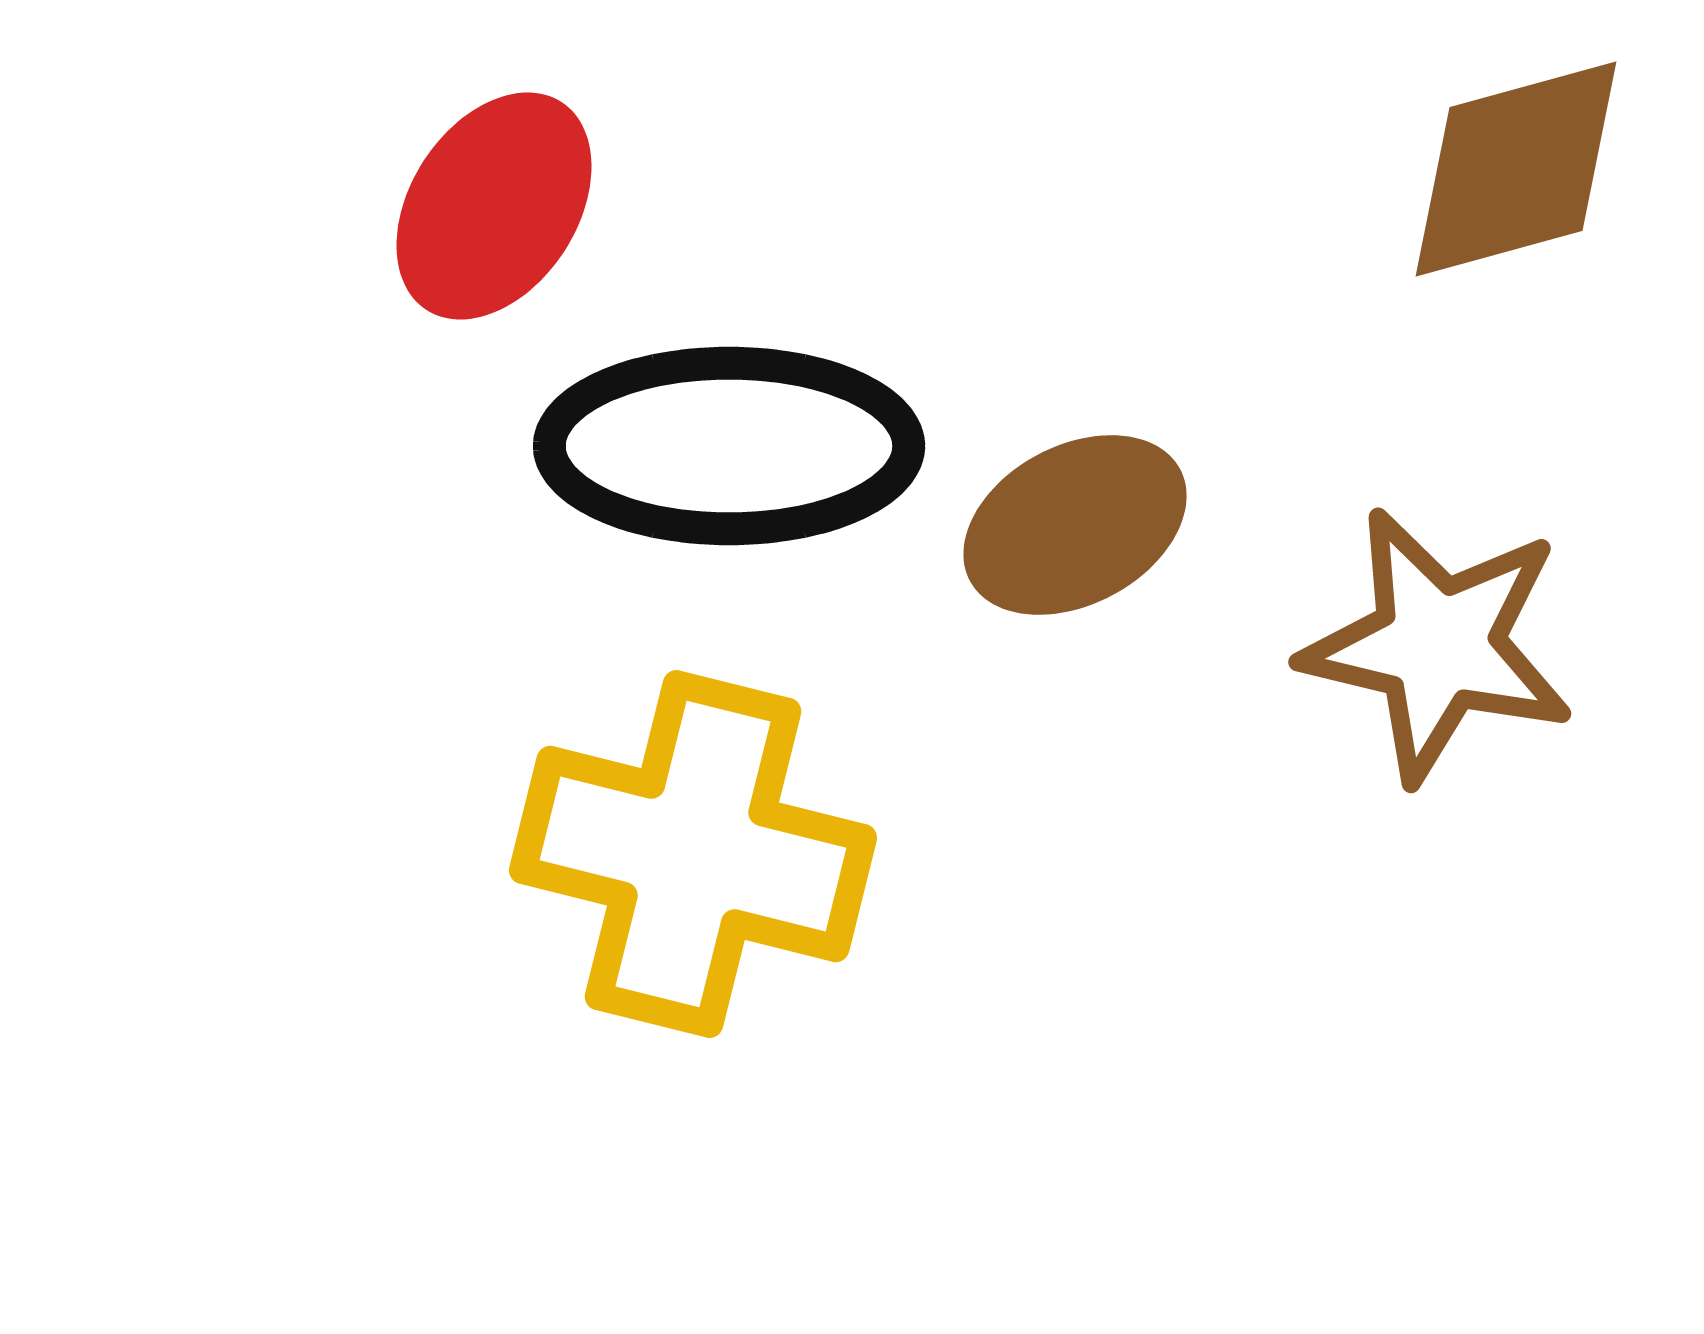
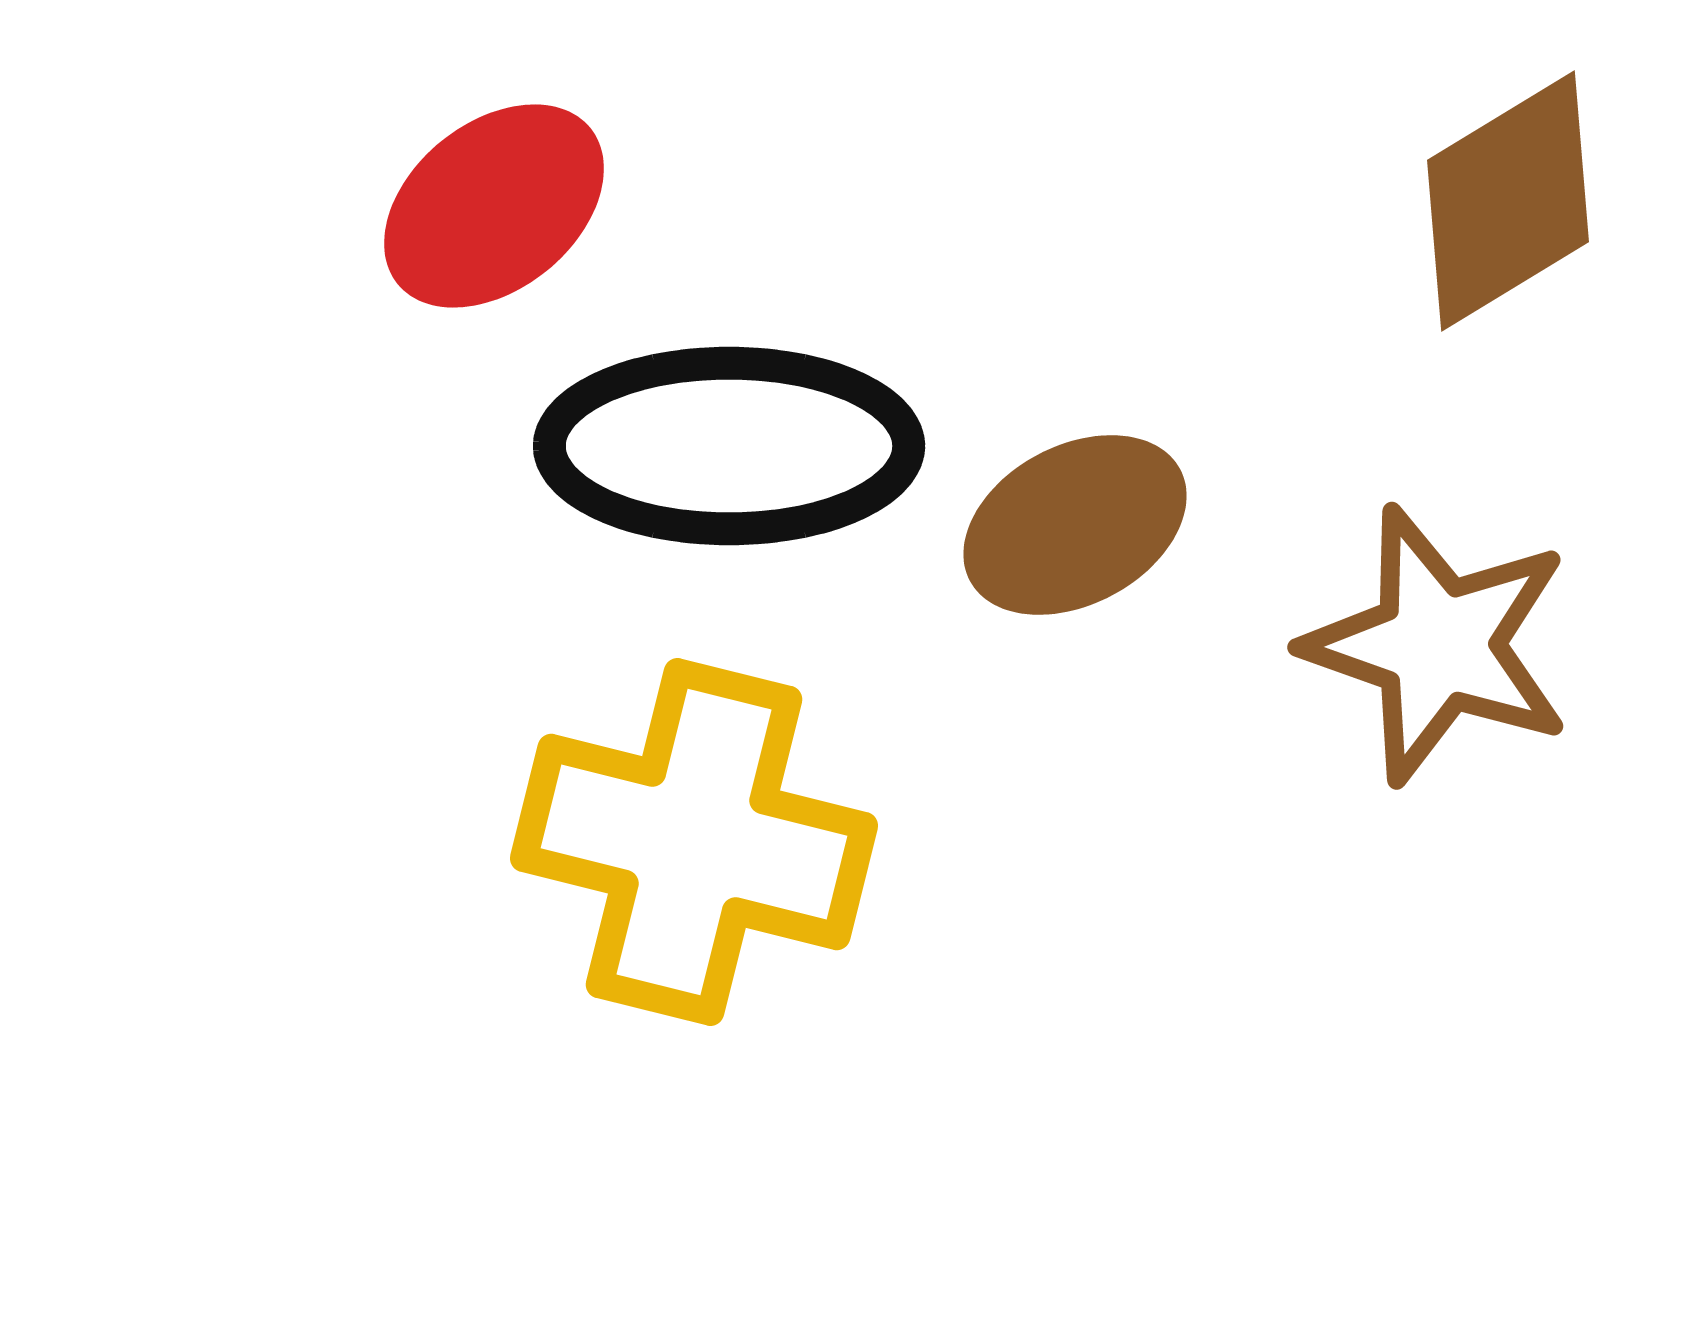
brown diamond: moved 8 px left, 32 px down; rotated 16 degrees counterclockwise
red ellipse: rotated 18 degrees clockwise
brown star: rotated 6 degrees clockwise
yellow cross: moved 1 px right, 12 px up
